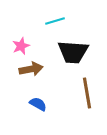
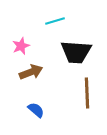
black trapezoid: moved 3 px right
brown arrow: moved 3 px down; rotated 10 degrees counterclockwise
brown line: rotated 8 degrees clockwise
blue semicircle: moved 2 px left, 6 px down; rotated 12 degrees clockwise
